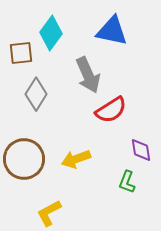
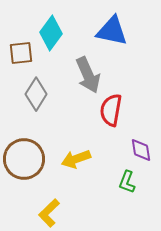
red semicircle: rotated 132 degrees clockwise
yellow L-shape: rotated 16 degrees counterclockwise
